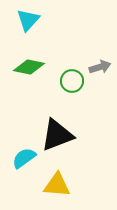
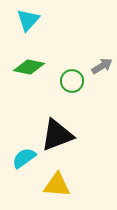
gray arrow: moved 2 px right, 1 px up; rotated 15 degrees counterclockwise
